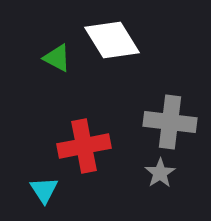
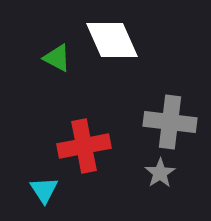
white diamond: rotated 8 degrees clockwise
